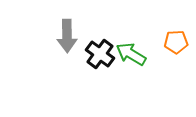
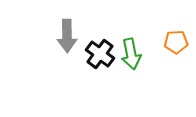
green arrow: rotated 132 degrees counterclockwise
